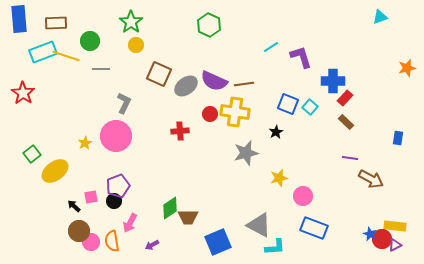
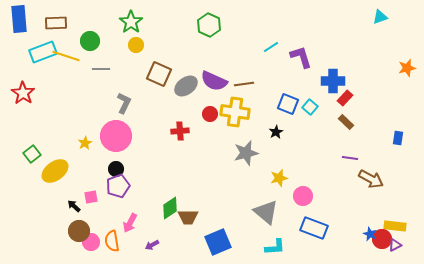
black circle at (114, 201): moved 2 px right, 32 px up
gray triangle at (259, 225): moved 7 px right, 13 px up; rotated 12 degrees clockwise
